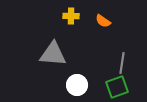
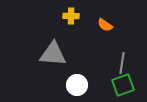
orange semicircle: moved 2 px right, 4 px down
green square: moved 6 px right, 2 px up
